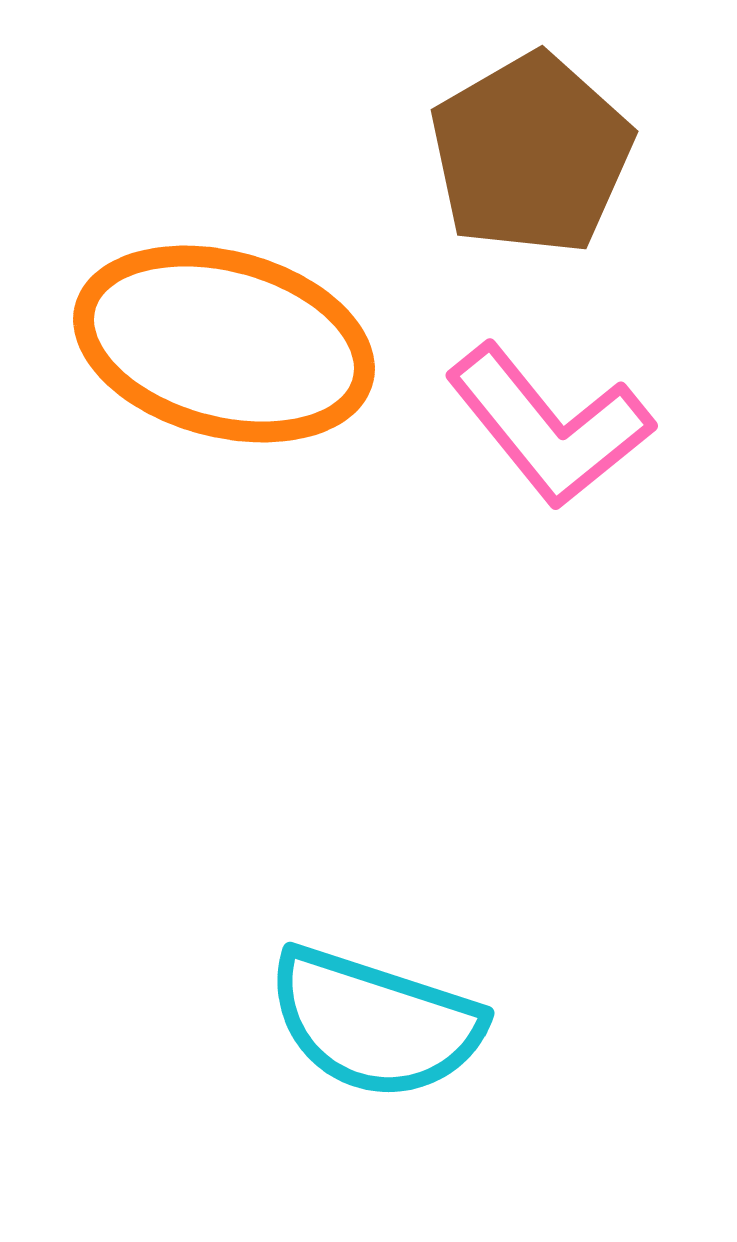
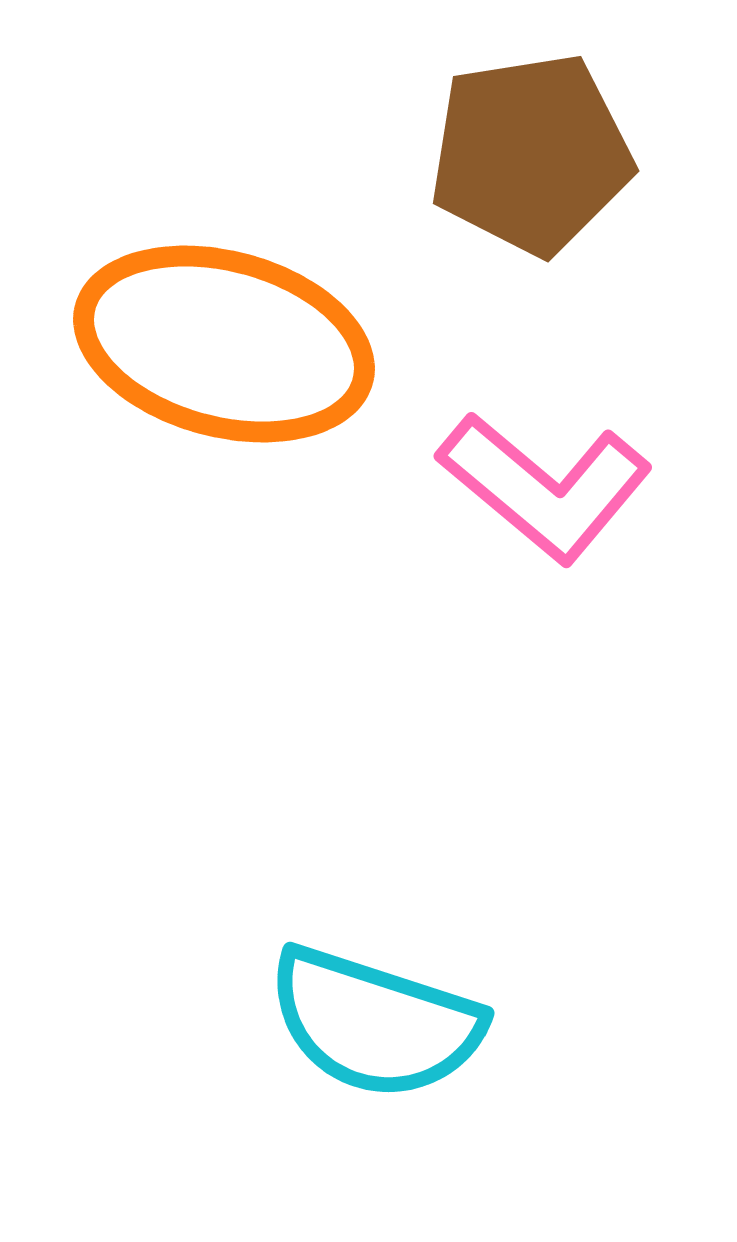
brown pentagon: rotated 21 degrees clockwise
pink L-shape: moved 4 px left, 61 px down; rotated 11 degrees counterclockwise
